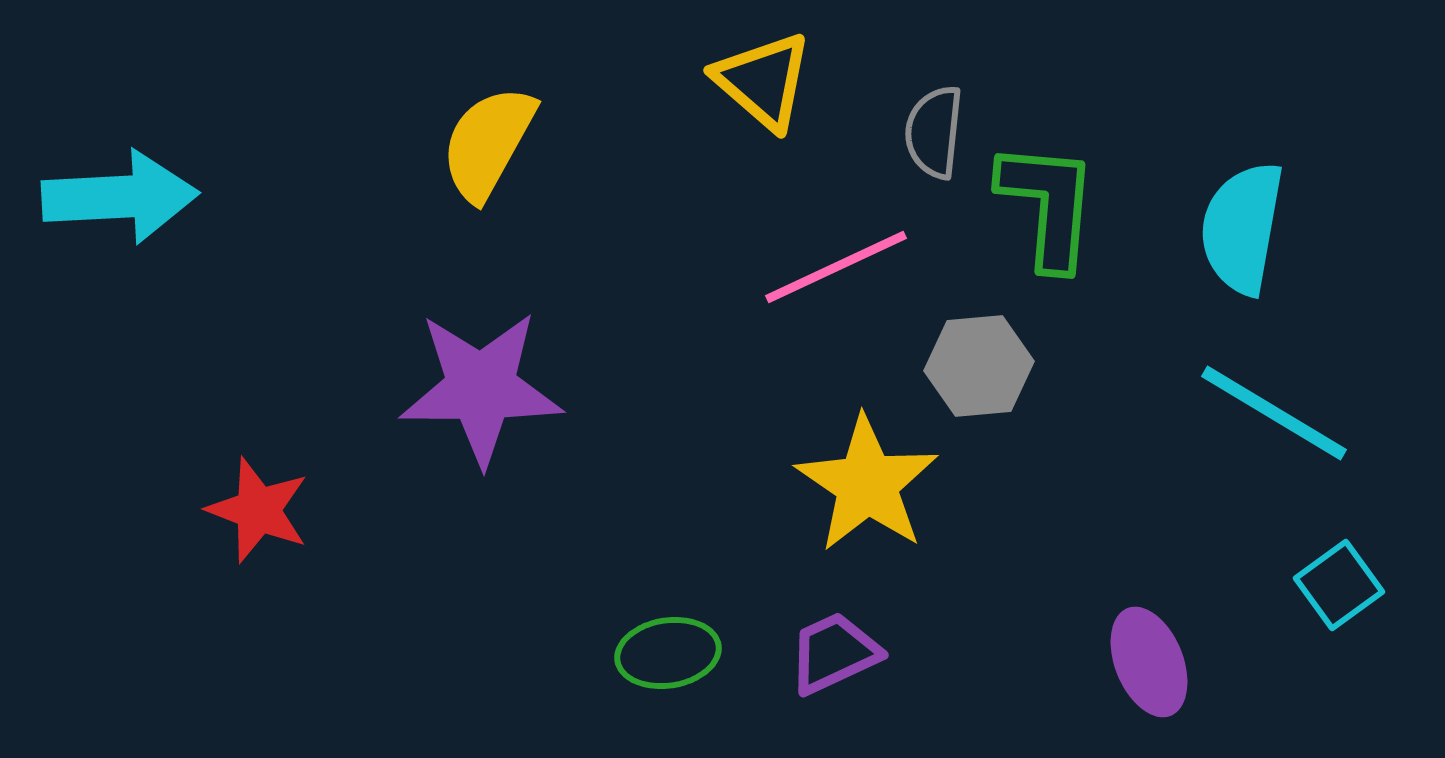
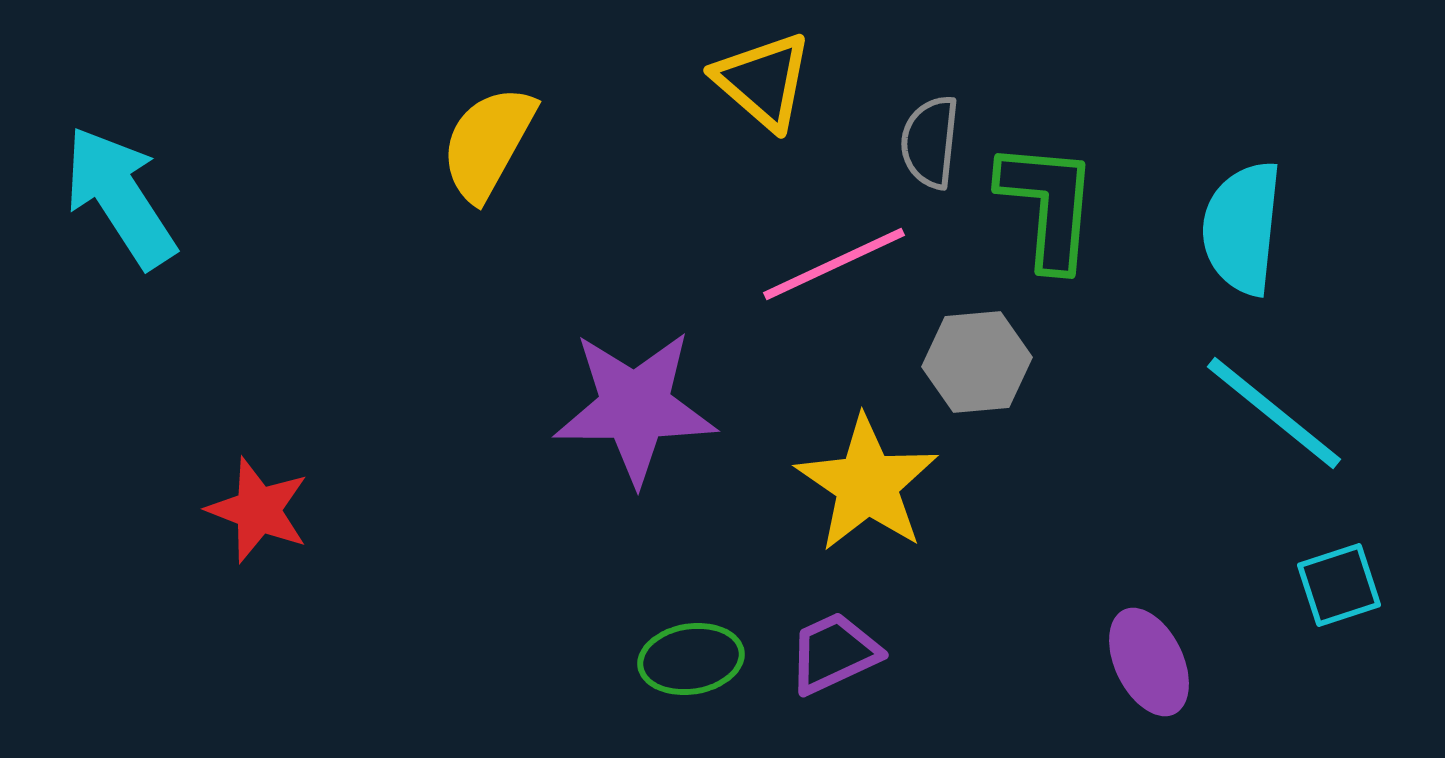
gray semicircle: moved 4 px left, 10 px down
cyan arrow: rotated 120 degrees counterclockwise
cyan semicircle: rotated 4 degrees counterclockwise
pink line: moved 2 px left, 3 px up
gray hexagon: moved 2 px left, 4 px up
purple star: moved 154 px right, 19 px down
cyan line: rotated 8 degrees clockwise
cyan square: rotated 18 degrees clockwise
green ellipse: moved 23 px right, 6 px down
purple ellipse: rotated 4 degrees counterclockwise
